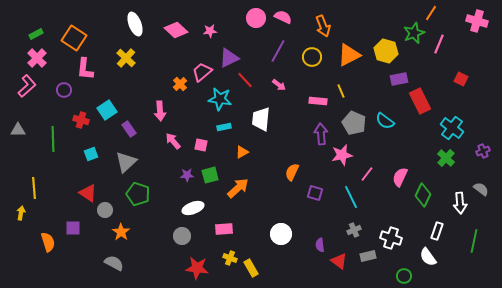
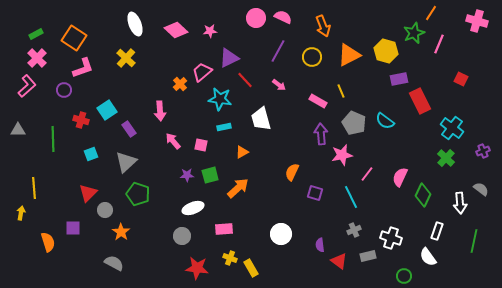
pink L-shape at (85, 69): moved 2 px left, 1 px up; rotated 115 degrees counterclockwise
pink rectangle at (318, 101): rotated 24 degrees clockwise
white trapezoid at (261, 119): rotated 20 degrees counterclockwise
red triangle at (88, 193): rotated 42 degrees clockwise
